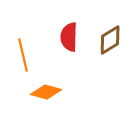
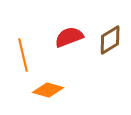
red semicircle: rotated 68 degrees clockwise
orange diamond: moved 2 px right, 2 px up
